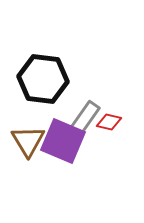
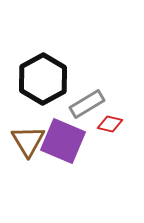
black hexagon: rotated 24 degrees clockwise
gray rectangle: moved 2 px right, 14 px up; rotated 24 degrees clockwise
red diamond: moved 1 px right, 2 px down
